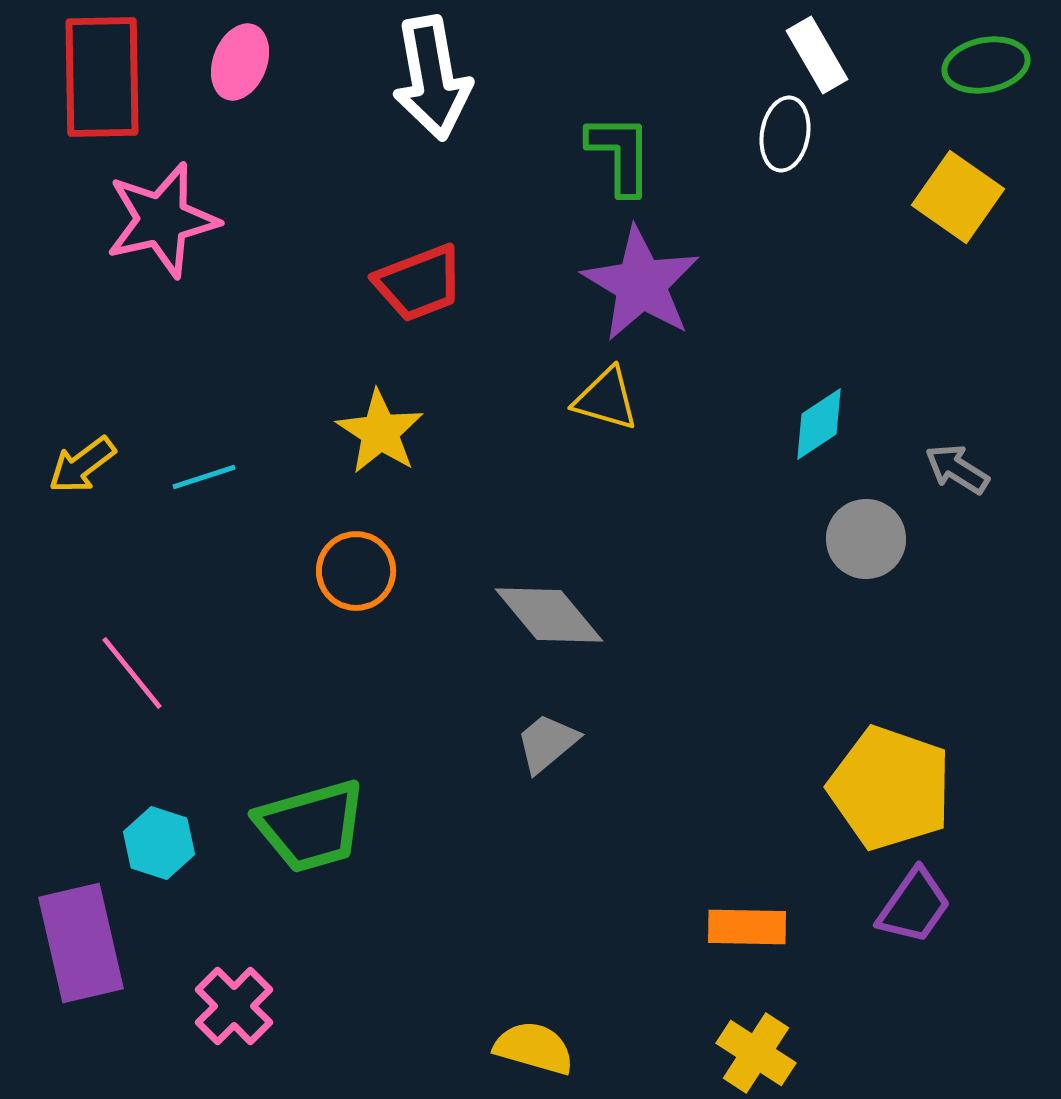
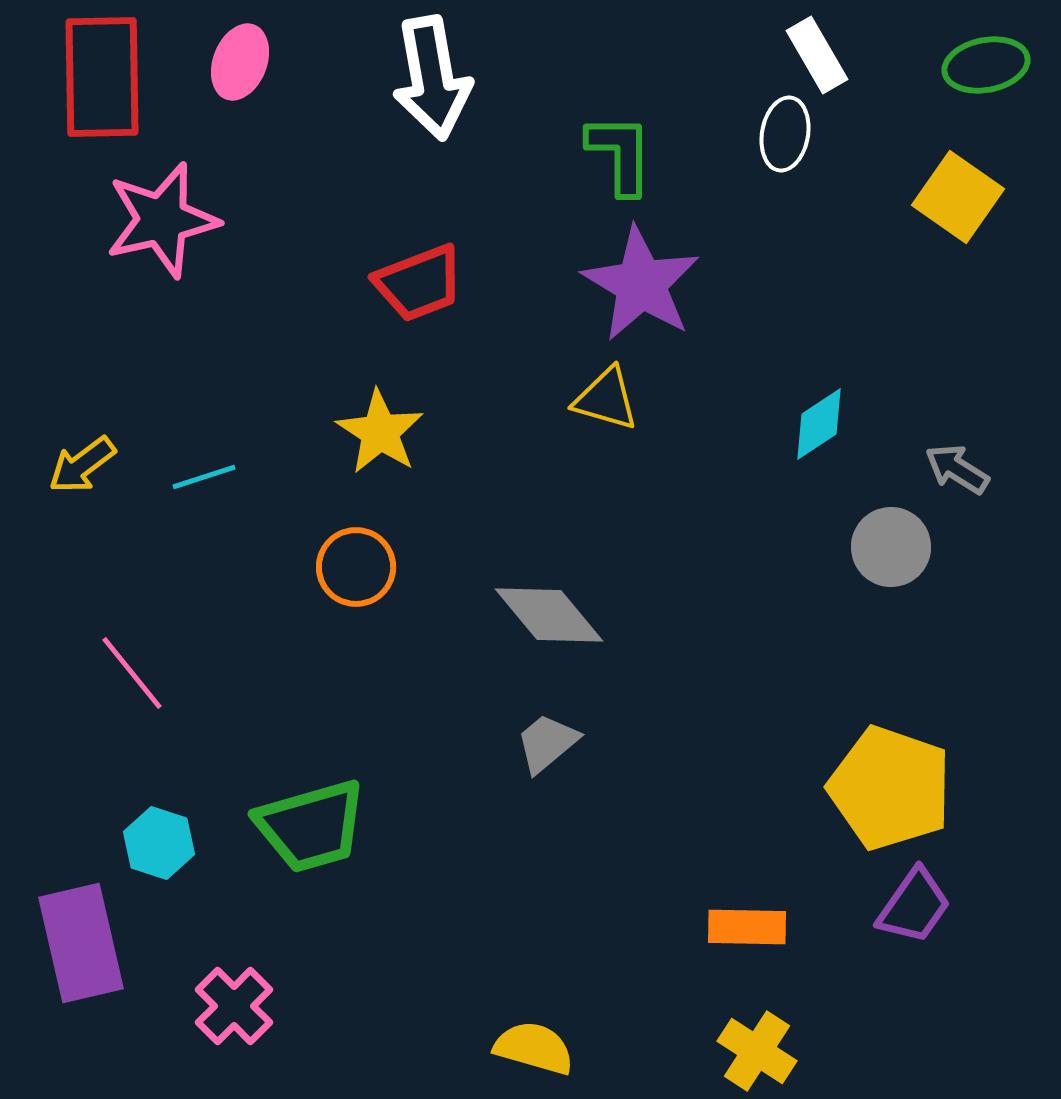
gray circle: moved 25 px right, 8 px down
orange circle: moved 4 px up
yellow cross: moved 1 px right, 2 px up
